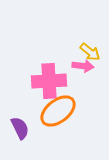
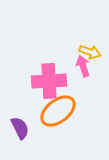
yellow arrow: rotated 20 degrees counterclockwise
pink arrow: rotated 115 degrees counterclockwise
